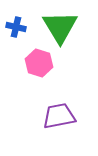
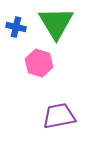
green triangle: moved 4 px left, 4 px up
